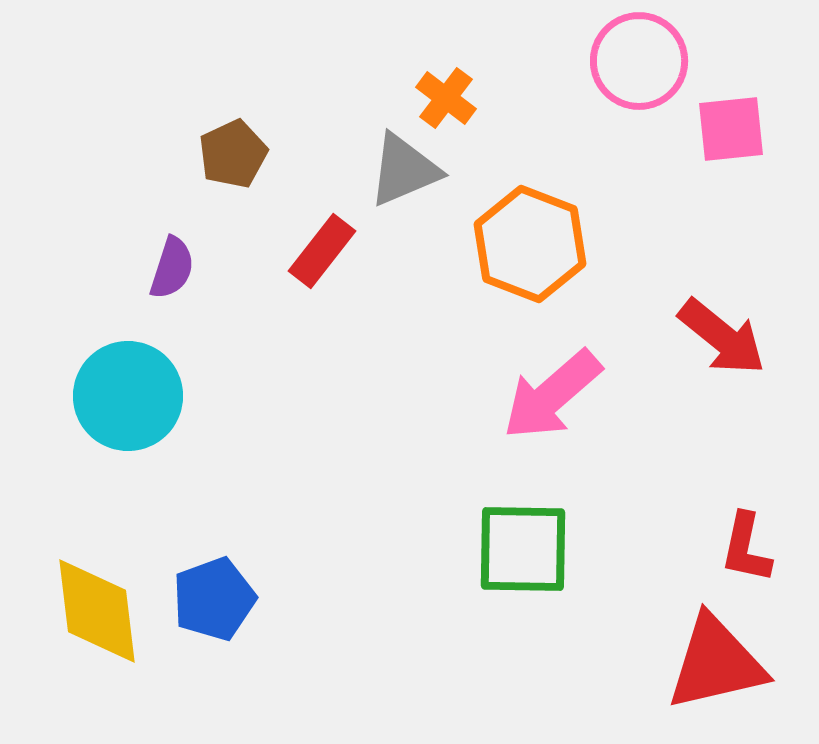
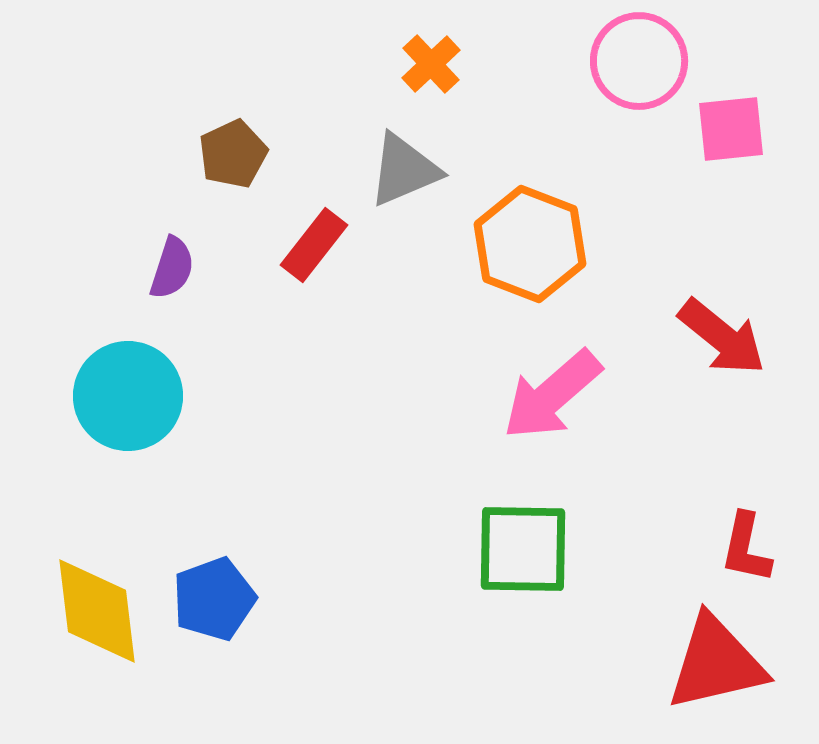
orange cross: moved 15 px left, 34 px up; rotated 10 degrees clockwise
red rectangle: moved 8 px left, 6 px up
